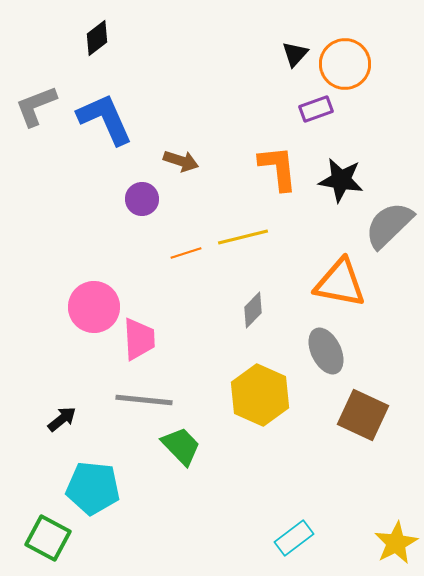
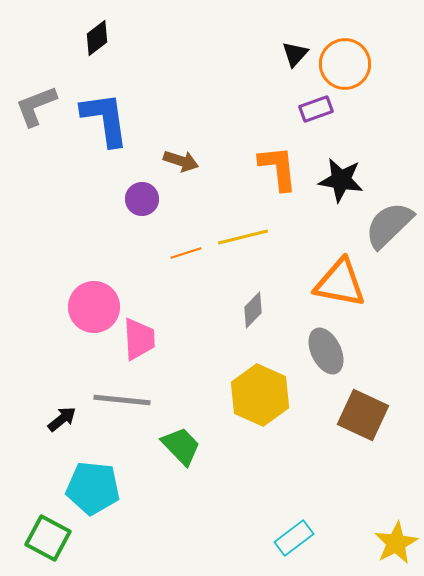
blue L-shape: rotated 16 degrees clockwise
gray line: moved 22 px left
